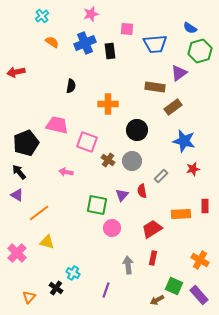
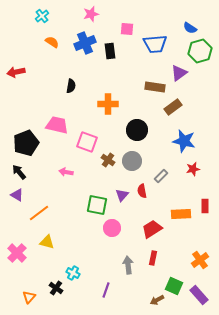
orange cross at (200, 260): rotated 24 degrees clockwise
